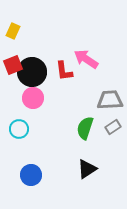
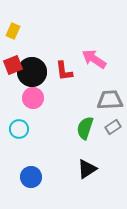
pink arrow: moved 8 px right
blue circle: moved 2 px down
